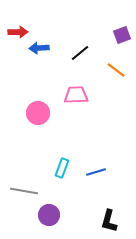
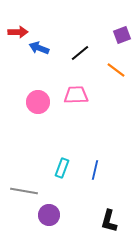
blue arrow: rotated 24 degrees clockwise
pink circle: moved 11 px up
blue line: moved 1 px left, 2 px up; rotated 60 degrees counterclockwise
